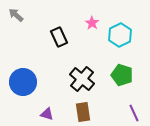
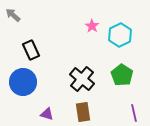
gray arrow: moved 3 px left
pink star: moved 3 px down
black rectangle: moved 28 px left, 13 px down
green pentagon: rotated 15 degrees clockwise
purple line: rotated 12 degrees clockwise
